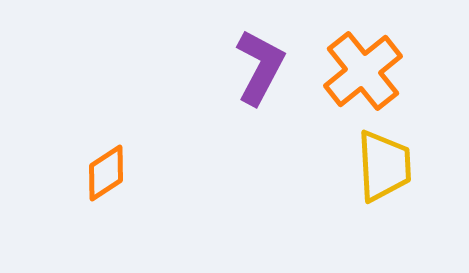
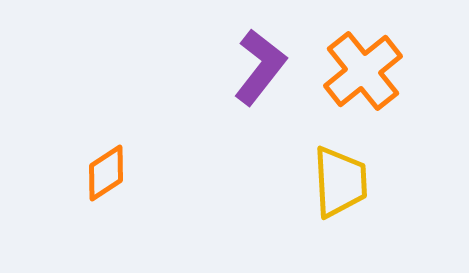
purple L-shape: rotated 10 degrees clockwise
yellow trapezoid: moved 44 px left, 16 px down
